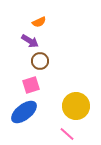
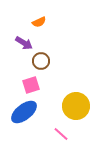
purple arrow: moved 6 px left, 2 px down
brown circle: moved 1 px right
pink line: moved 6 px left
